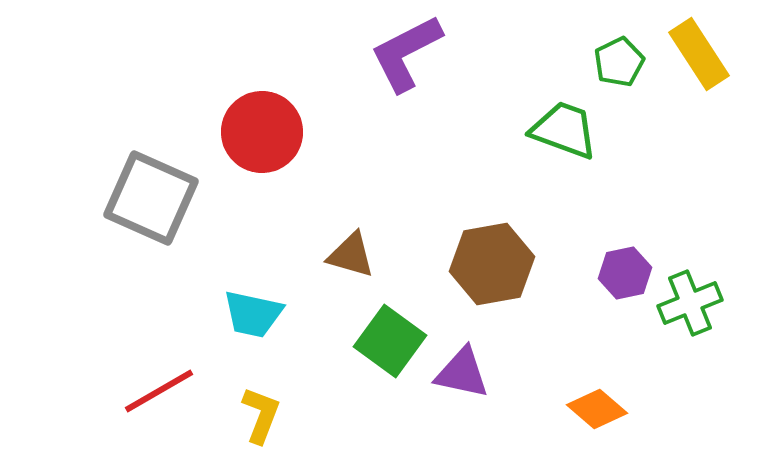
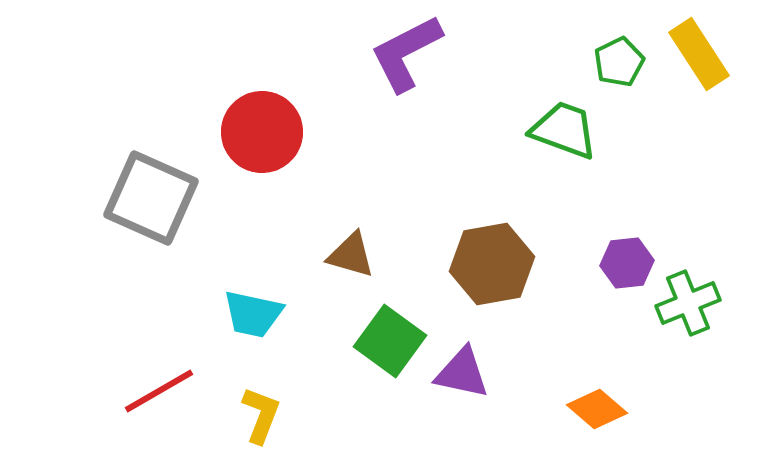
purple hexagon: moved 2 px right, 10 px up; rotated 6 degrees clockwise
green cross: moved 2 px left
